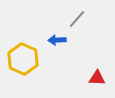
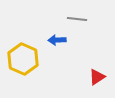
gray line: rotated 54 degrees clockwise
red triangle: moved 1 px up; rotated 36 degrees counterclockwise
